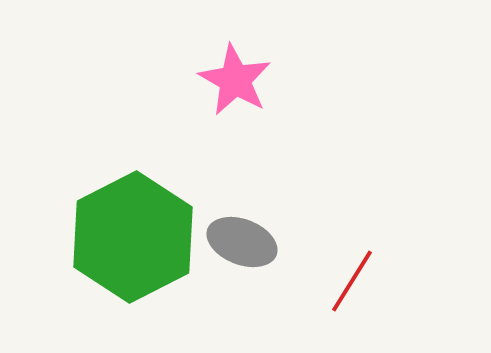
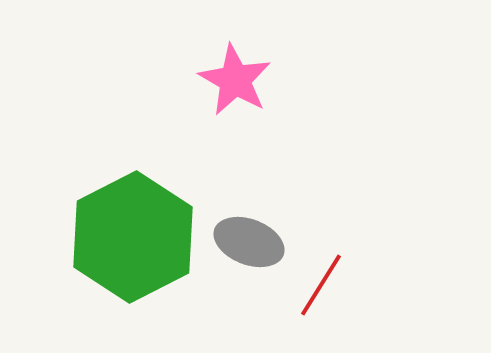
gray ellipse: moved 7 px right
red line: moved 31 px left, 4 px down
